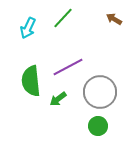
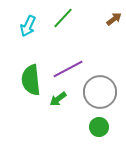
brown arrow: rotated 112 degrees clockwise
cyan arrow: moved 2 px up
purple line: moved 2 px down
green semicircle: moved 1 px up
green circle: moved 1 px right, 1 px down
